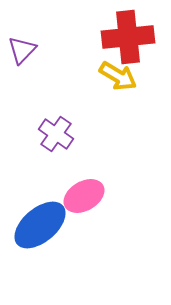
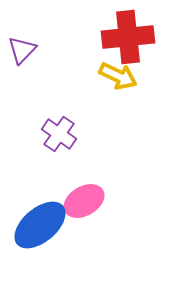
yellow arrow: rotated 6 degrees counterclockwise
purple cross: moved 3 px right
pink ellipse: moved 5 px down
